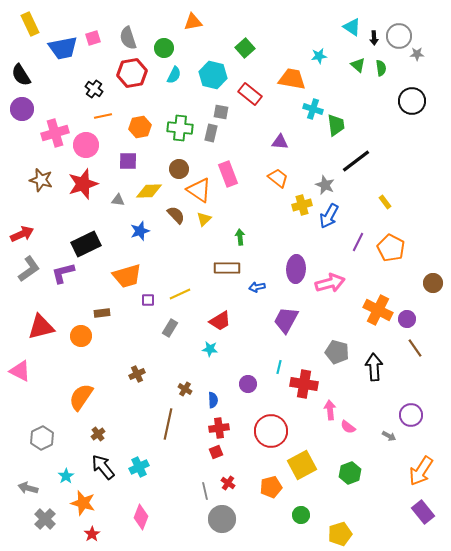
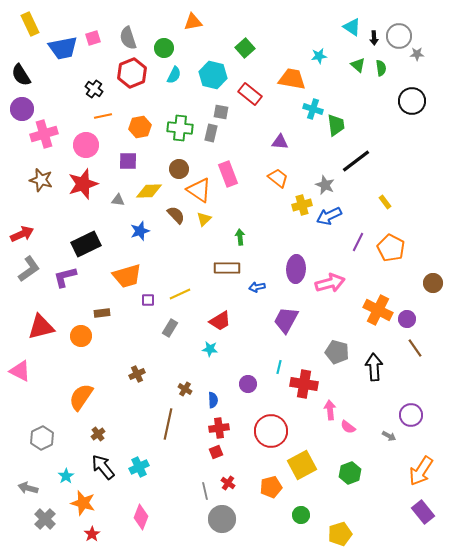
red hexagon at (132, 73): rotated 12 degrees counterclockwise
pink cross at (55, 133): moved 11 px left, 1 px down
blue arrow at (329, 216): rotated 35 degrees clockwise
purple L-shape at (63, 273): moved 2 px right, 4 px down
